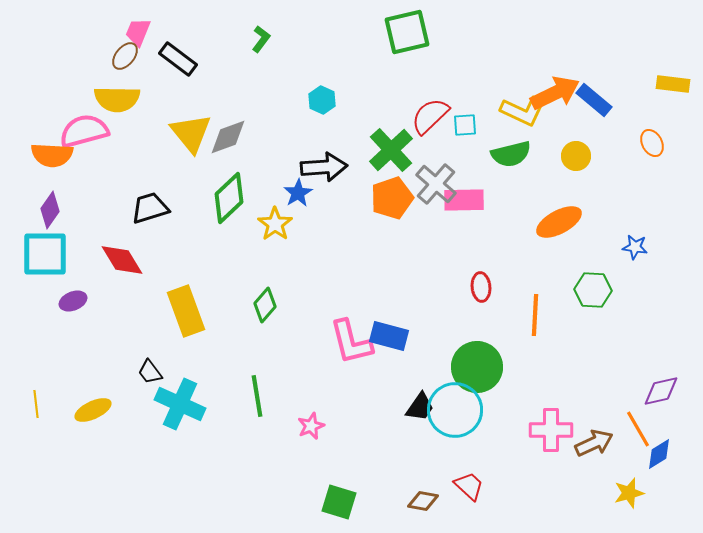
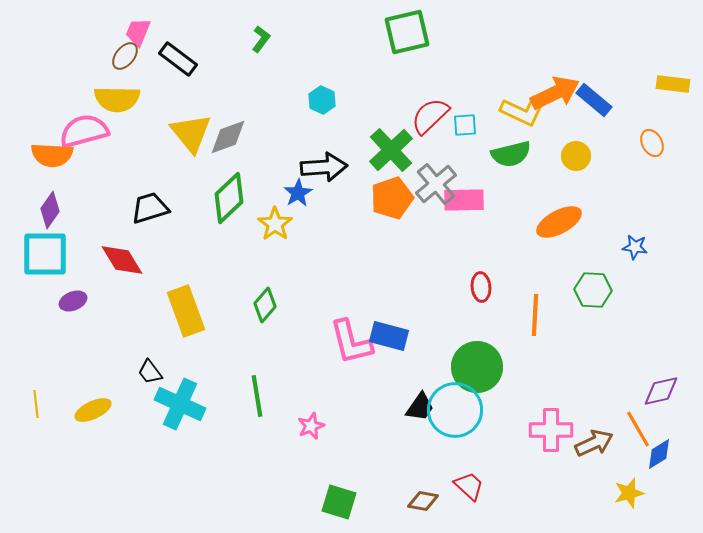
gray cross at (436, 184): rotated 9 degrees clockwise
